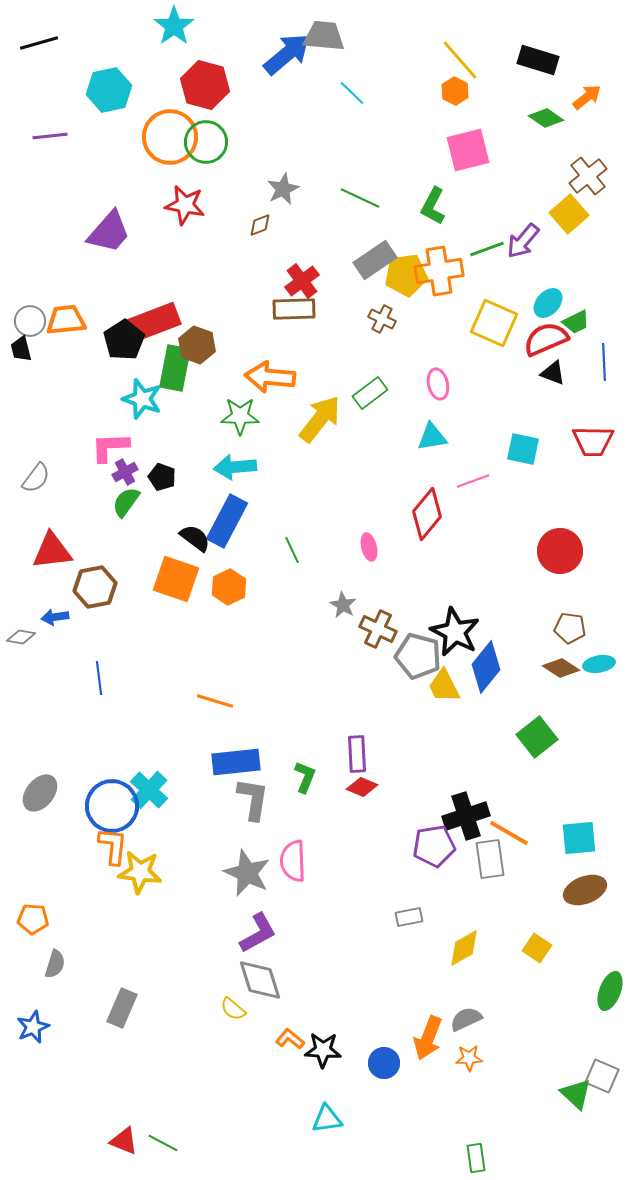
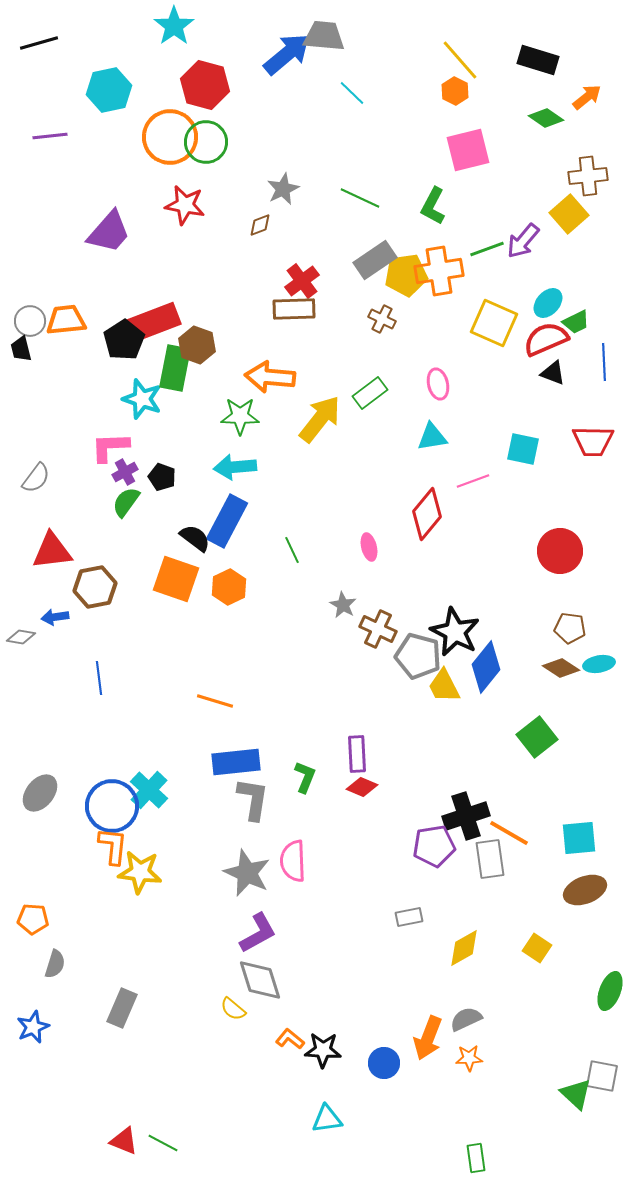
brown cross at (588, 176): rotated 33 degrees clockwise
gray square at (602, 1076): rotated 12 degrees counterclockwise
